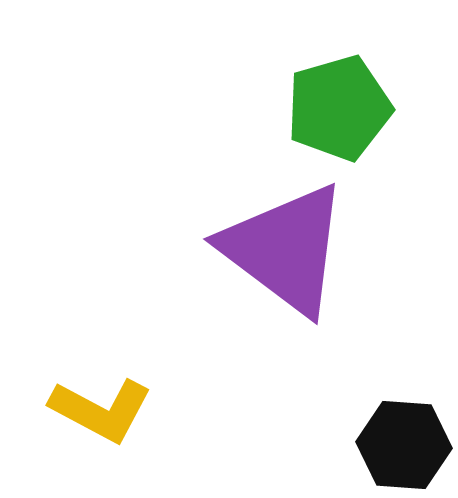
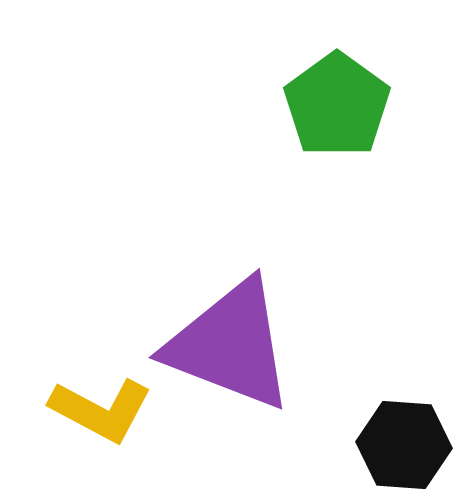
green pentagon: moved 2 px left, 3 px up; rotated 20 degrees counterclockwise
purple triangle: moved 55 px left, 96 px down; rotated 16 degrees counterclockwise
